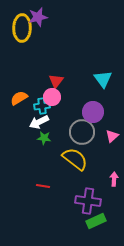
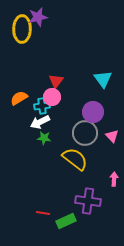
yellow ellipse: moved 1 px down
white arrow: moved 1 px right
gray circle: moved 3 px right, 1 px down
pink triangle: rotated 32 degrees counterclockwise
red line: moved 27 px down
green rectangle: moved 30 px left
